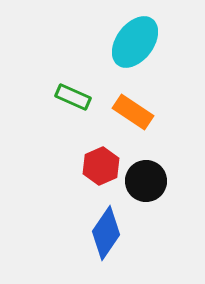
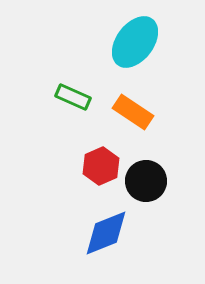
blue diamond: rotated 34 degrees clockwise
